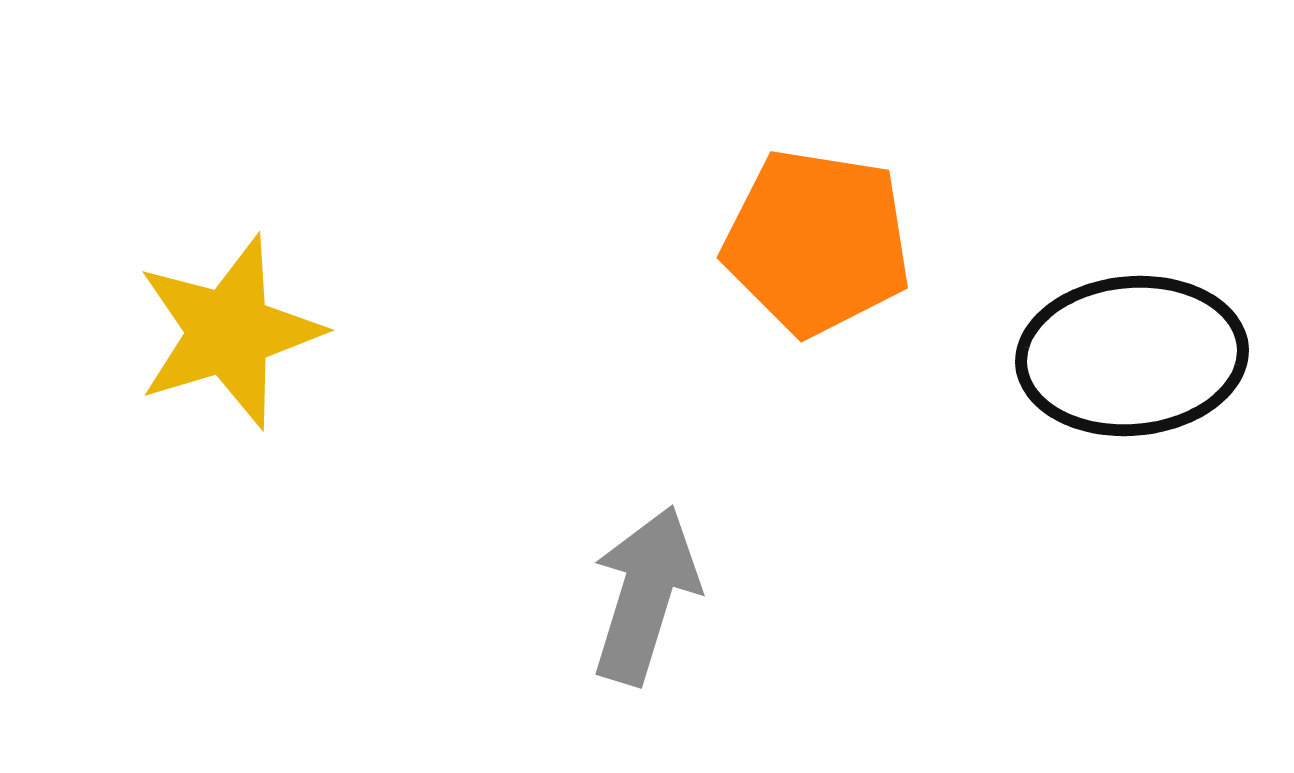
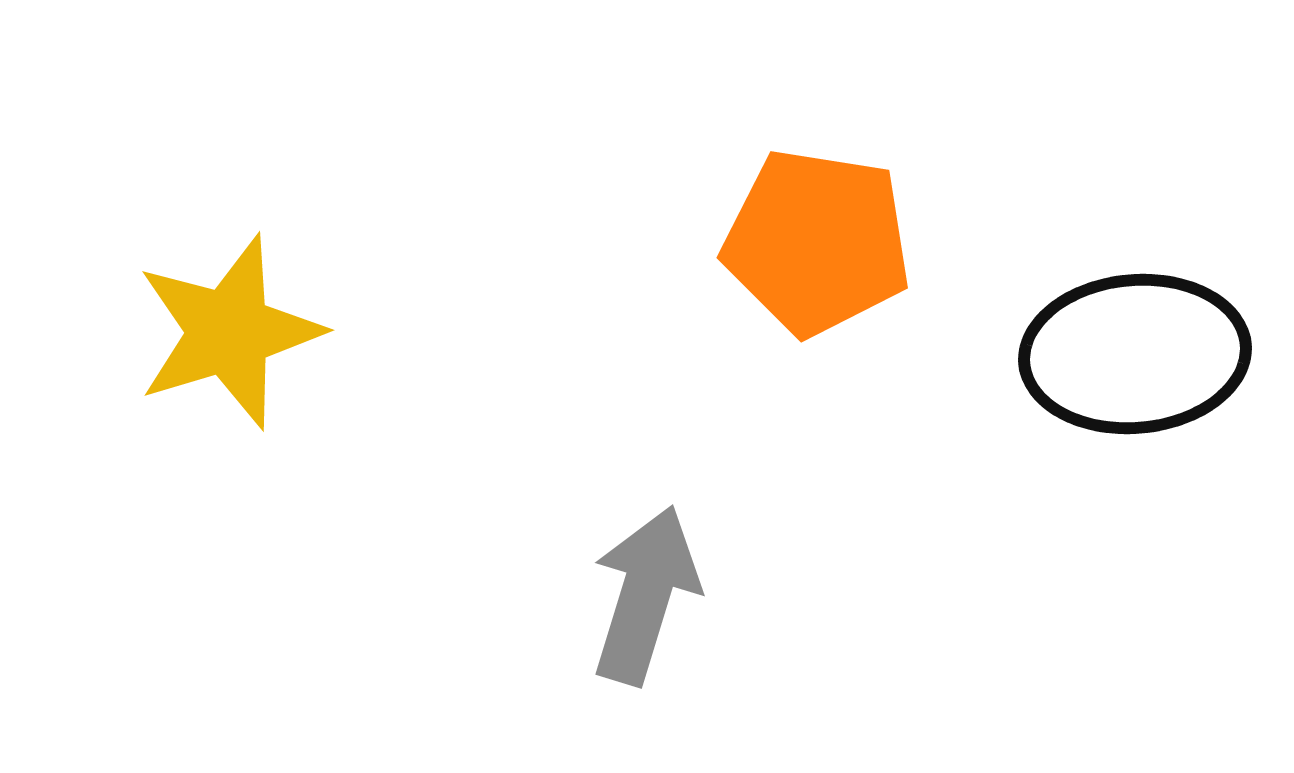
black ellipse: moved 3 px right, 2 px up
